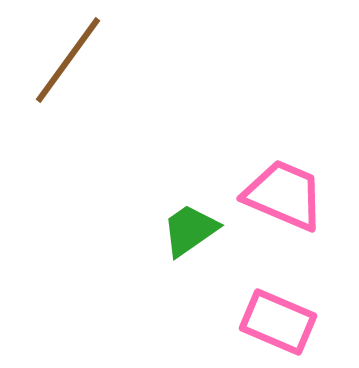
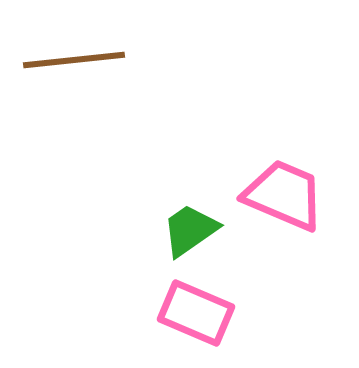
brown line: moved 6 px right; rotated 48 degrees clockwise
pink rectangle: moved 82 px left, 9 px up
